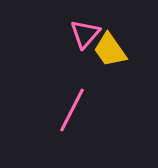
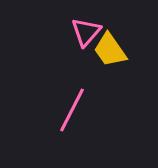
pink triangle: moved 1 px right, 2 px up
